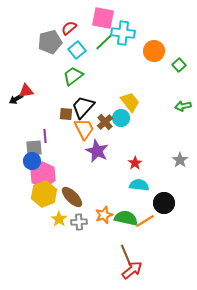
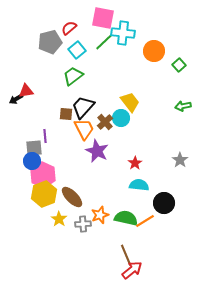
orange star: moved 4 px left
gray cross: moved 4 px right, 2 px down
